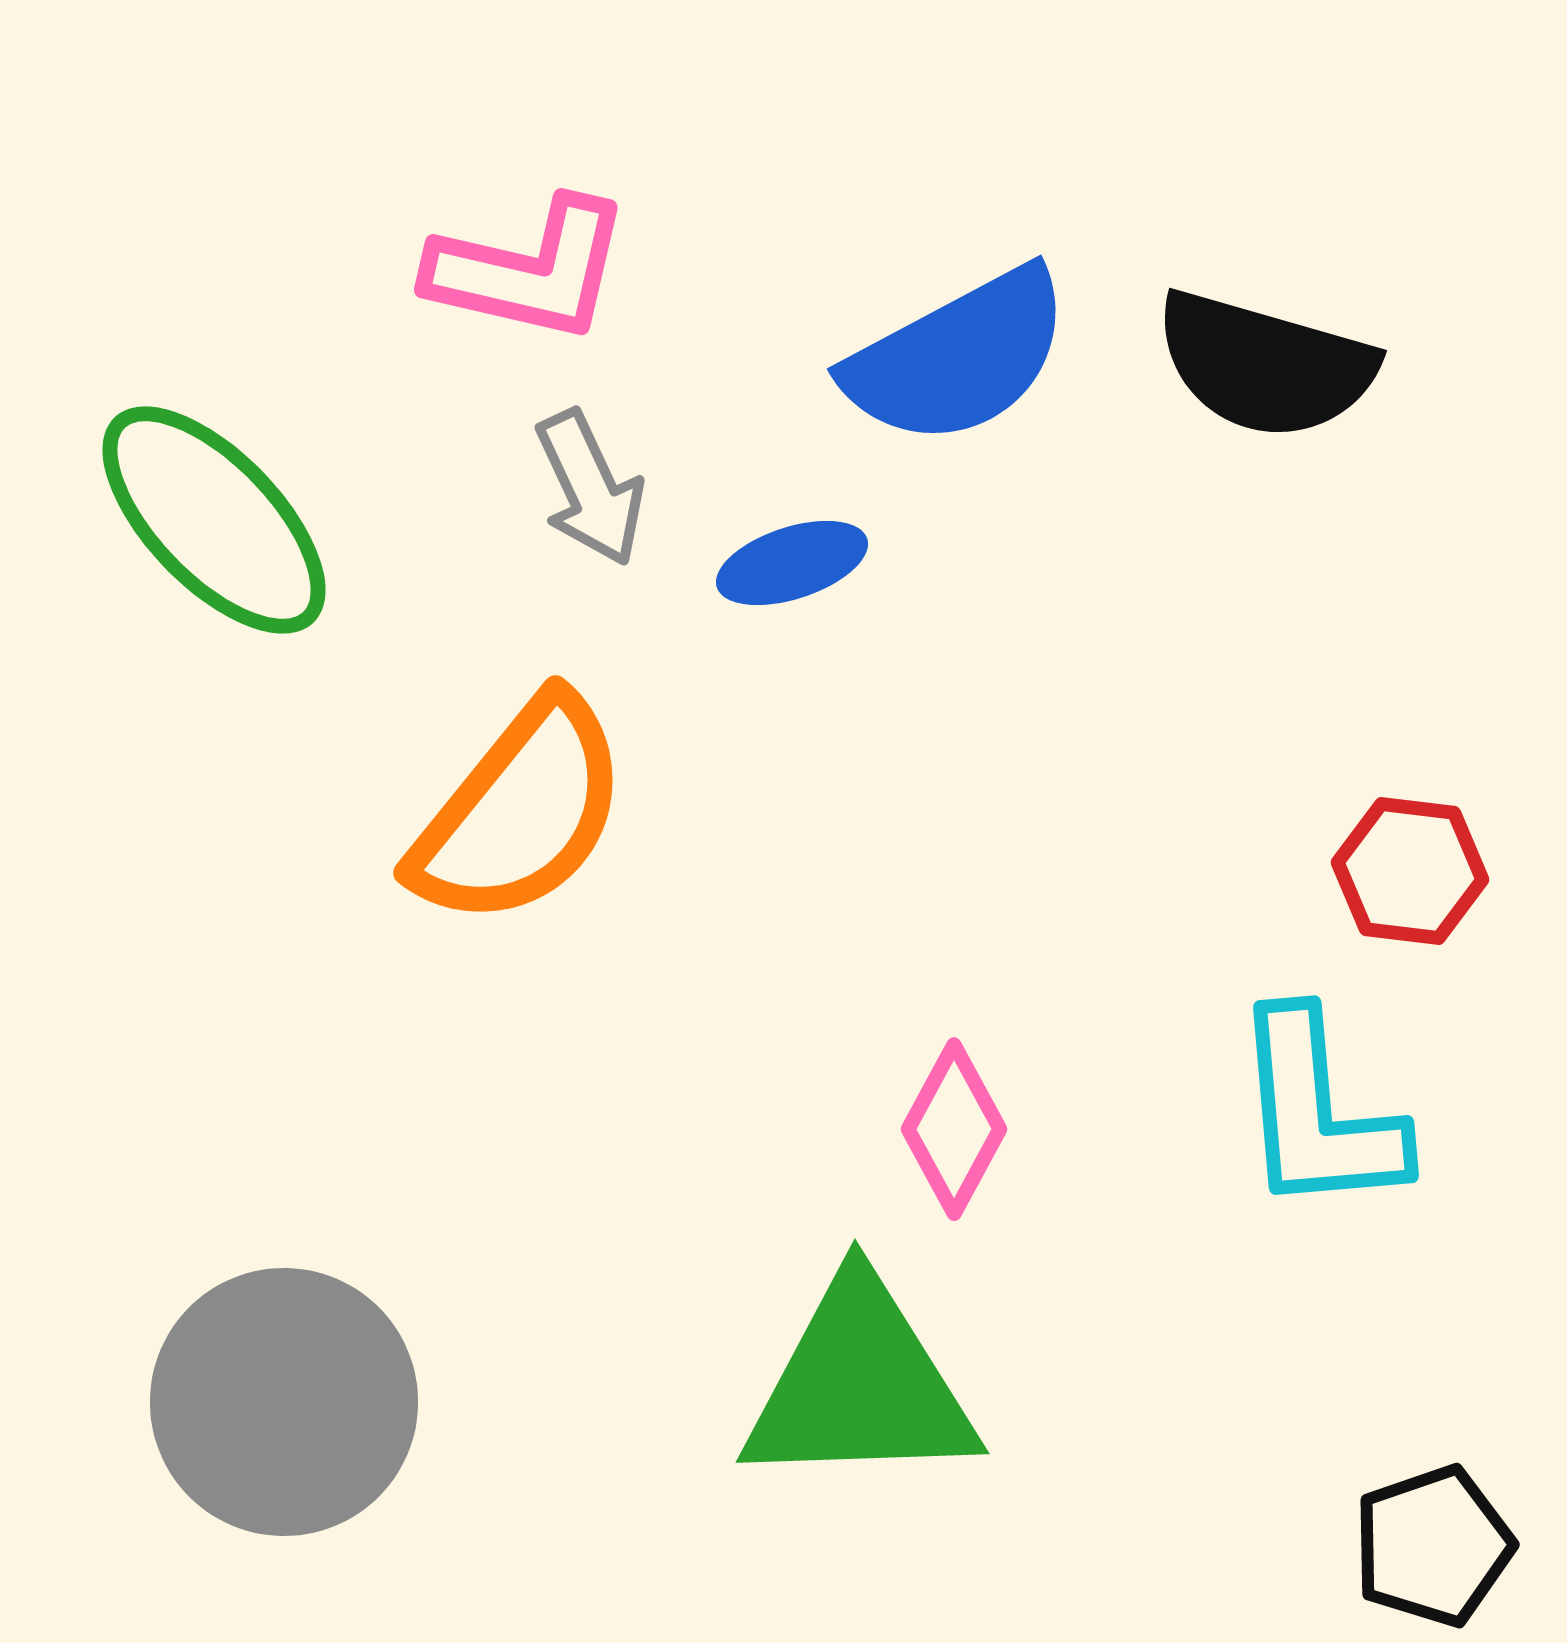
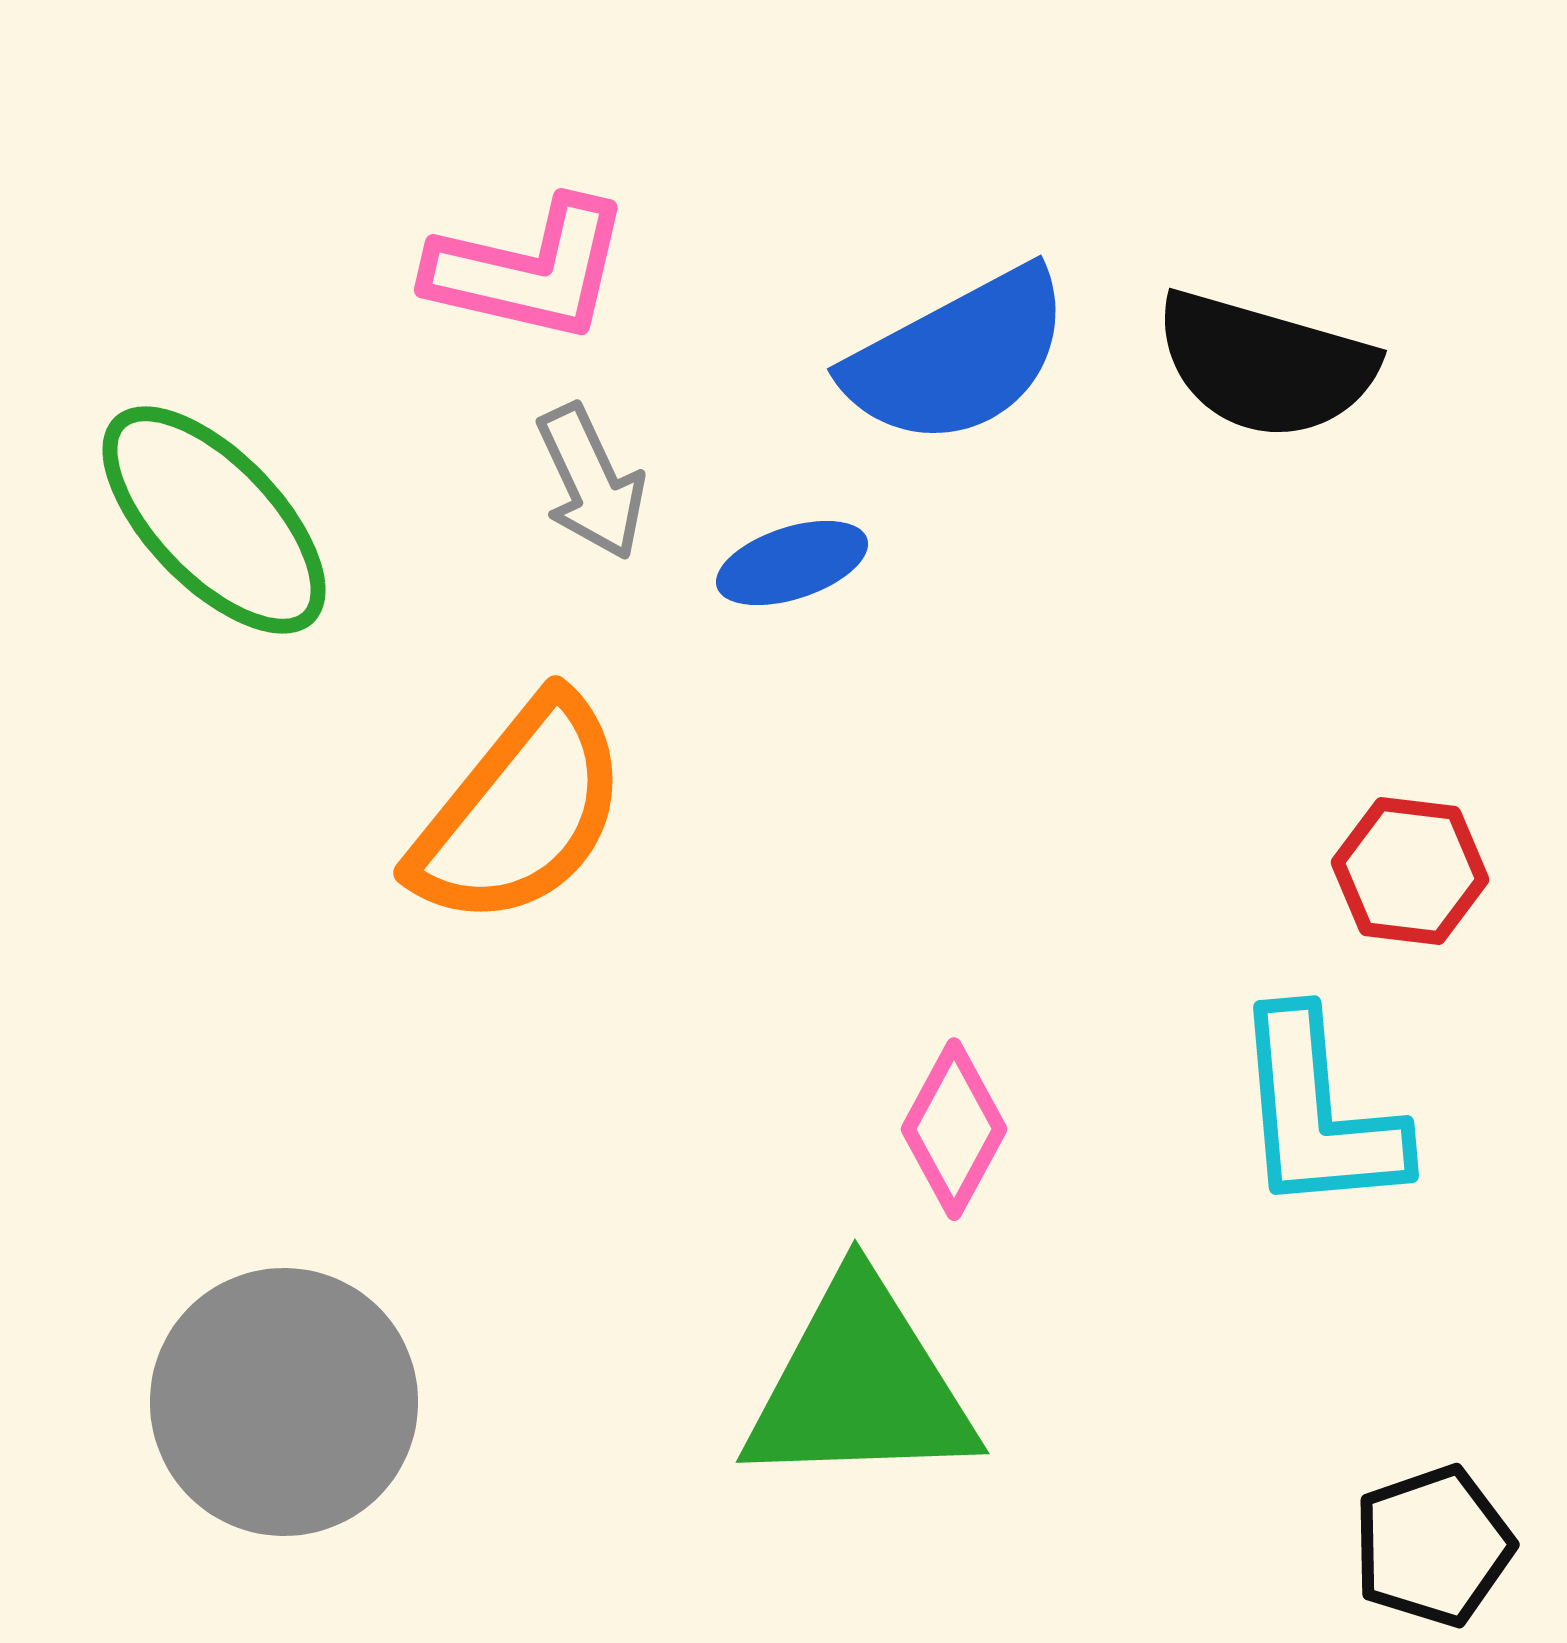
gray arrow: moved 1 px right, 6 px up
